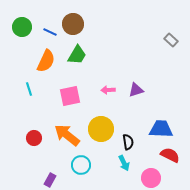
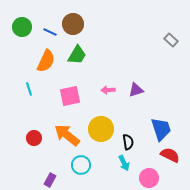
blue trapezoid: rotated 70 degrees clockwise
pink circle: moved 2 px left
